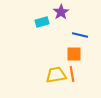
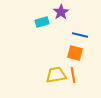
orange square: moved 1 px right, 1 px up; rotated 14 degrees clockwise
orange line: moved 1 px right, 1 px down
